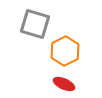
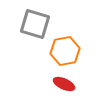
orange hexagon: rotated 16 degrees clockwise
